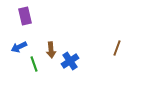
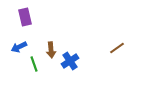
purple rectangle: moved 1 px down
brown line: rotated 35 degrees clockwise
